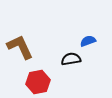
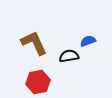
brown L-shape: moved 14 px right, 4 px up
black semicircle: moved 2 px left, 3 px up
